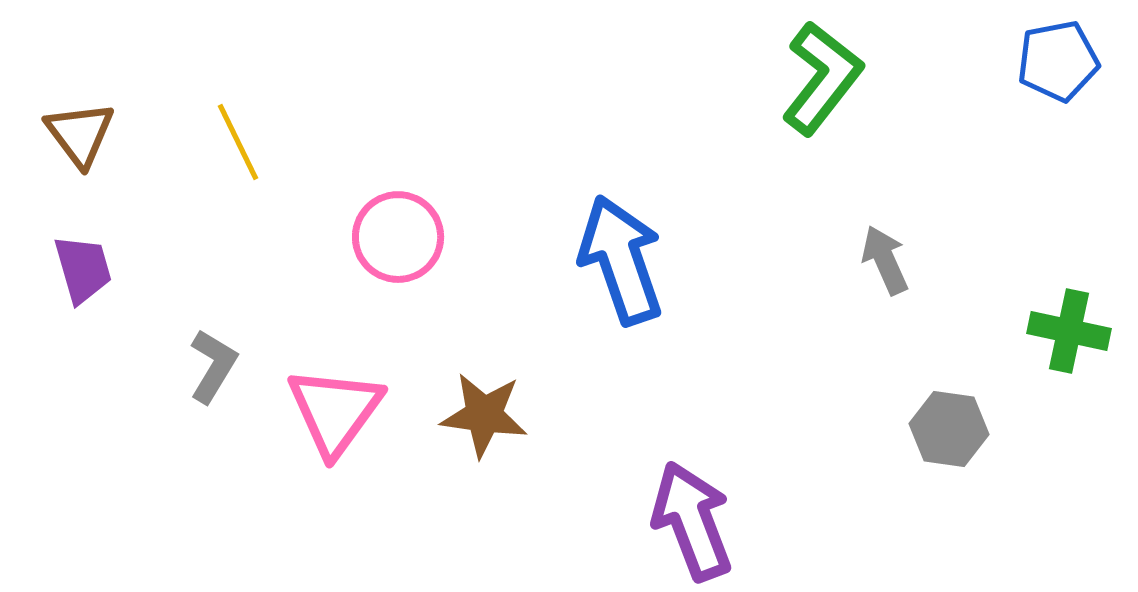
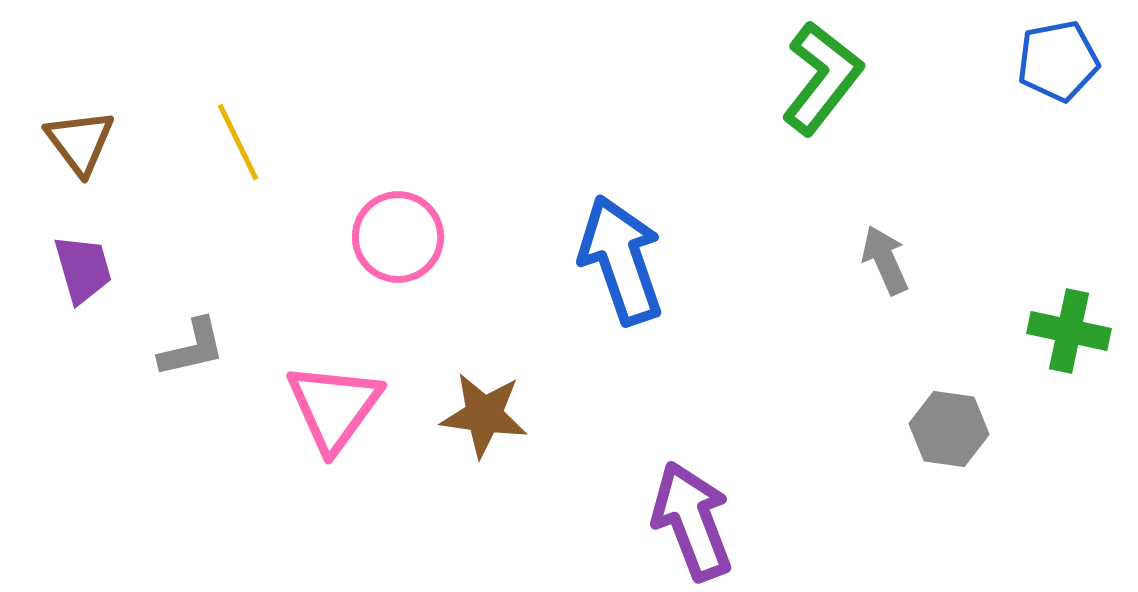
brown triangle: moved 8 px down
gray L-shape: moved 21 px left, 18 px up; rotated 46 degrees clockwise
pink triangle: moved 1 px left, 4 px up
